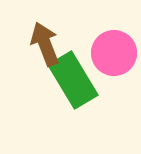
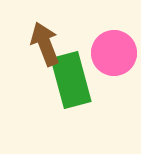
green rectangle: moved 2 px left; rotated 16 degrees clockwise
